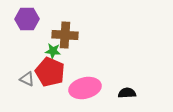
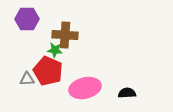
green star: moved 2 px right, 1 px up
red pentagon: moved 2 px left, 1 px up
gray triangle: rotated 28 degrees counterclockwise
